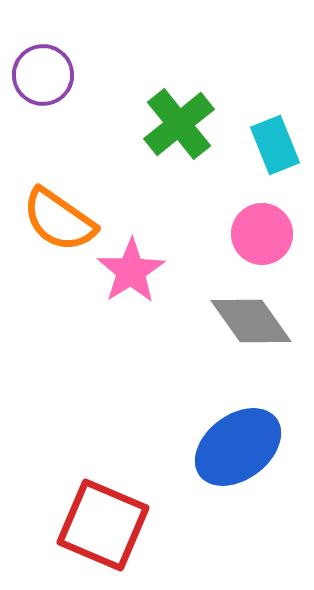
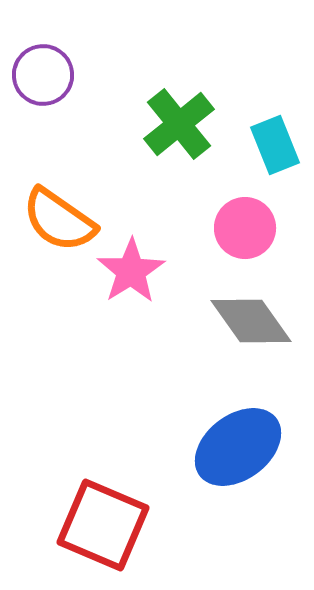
pink circle: moved 17 px left, 6 px up
